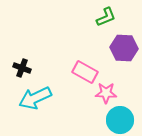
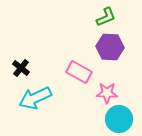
purple hexagon: moved 14 px left, 1 px up
black cross: moved 1 px left; rotated 18 degrees clockwise
pink rectangle: moved 6 px left
pink star: moved 1 px right
cyan circle: moved 1 px left, 1 px up
